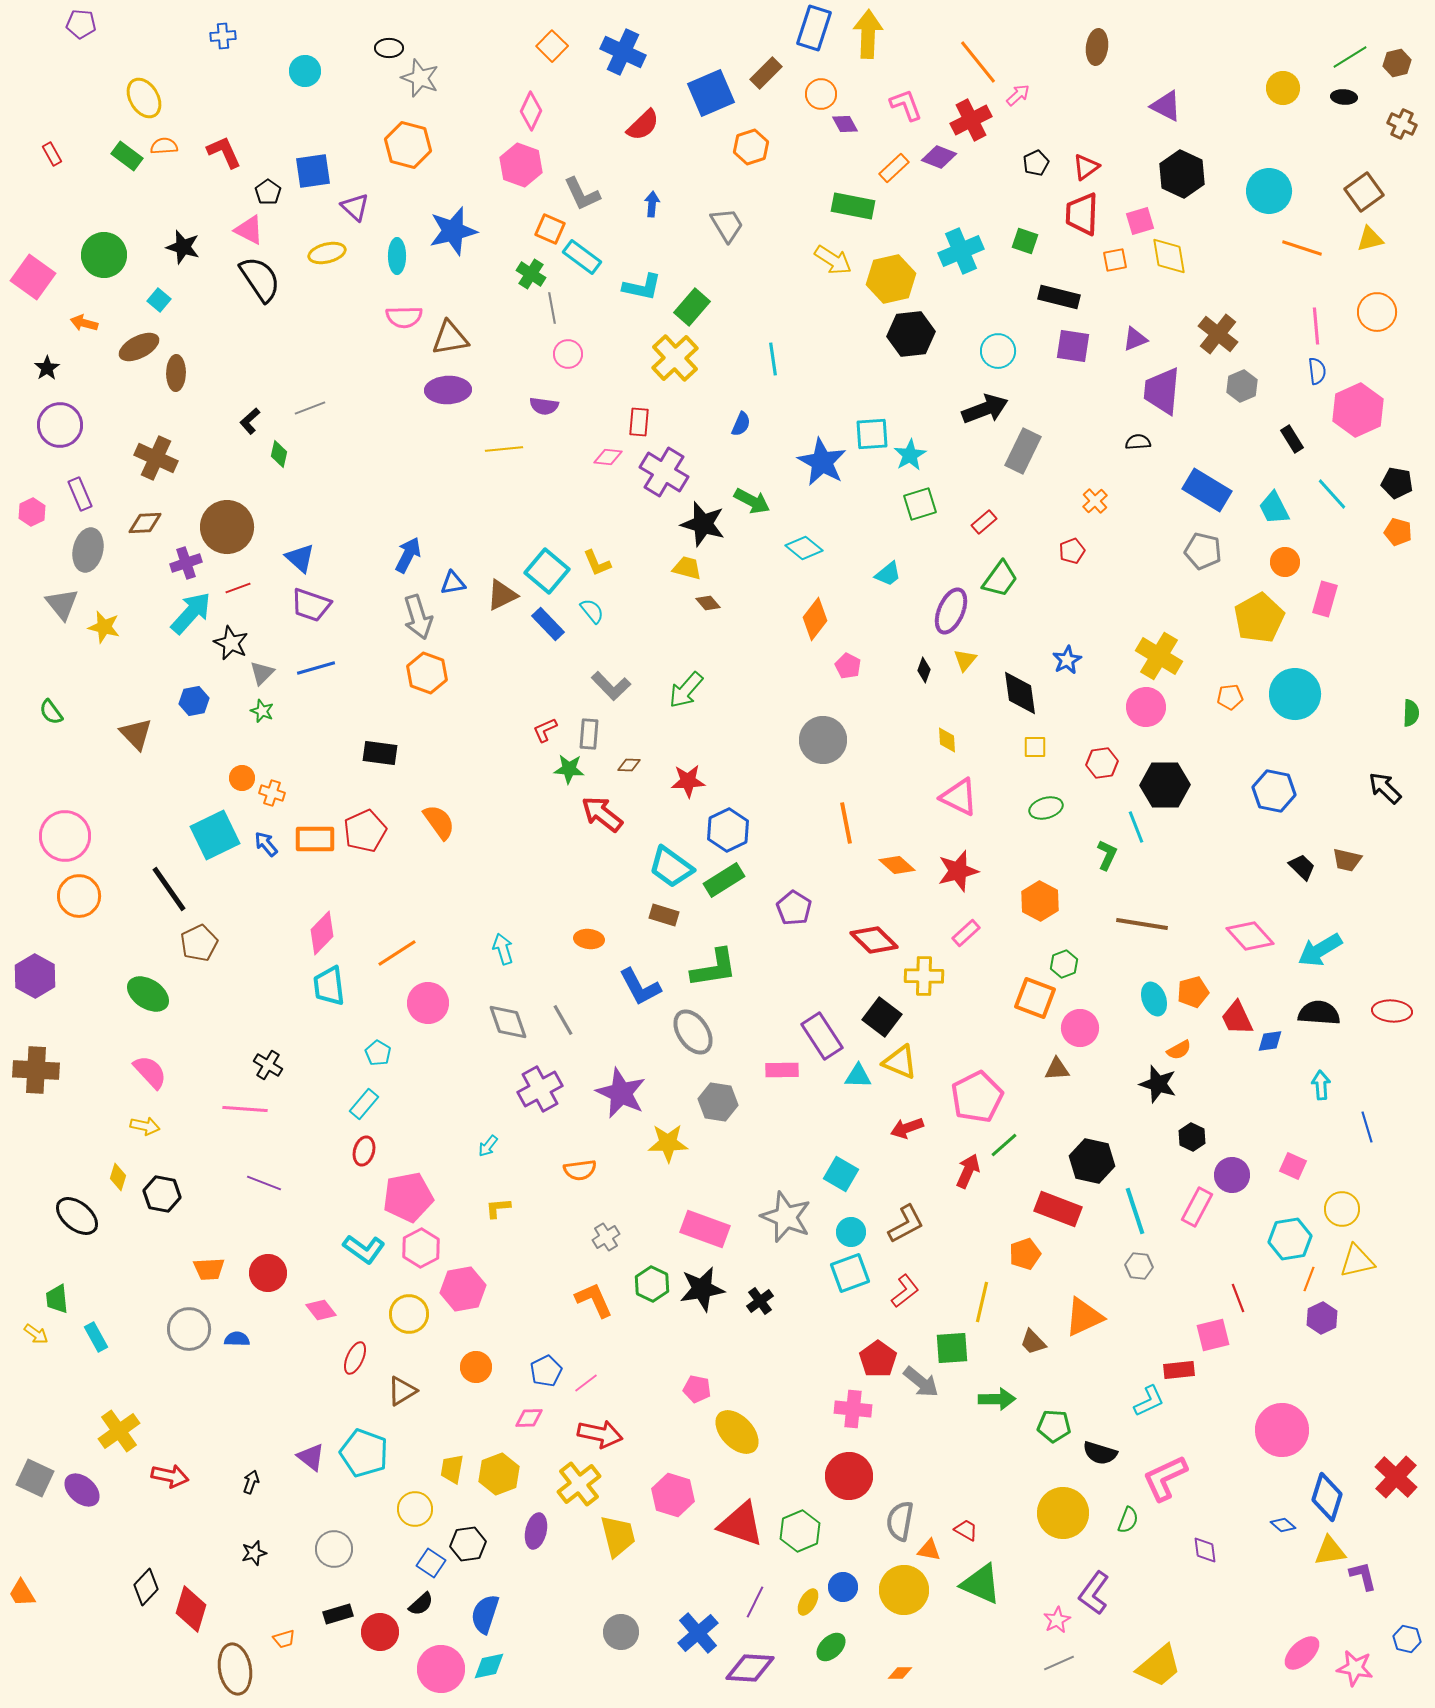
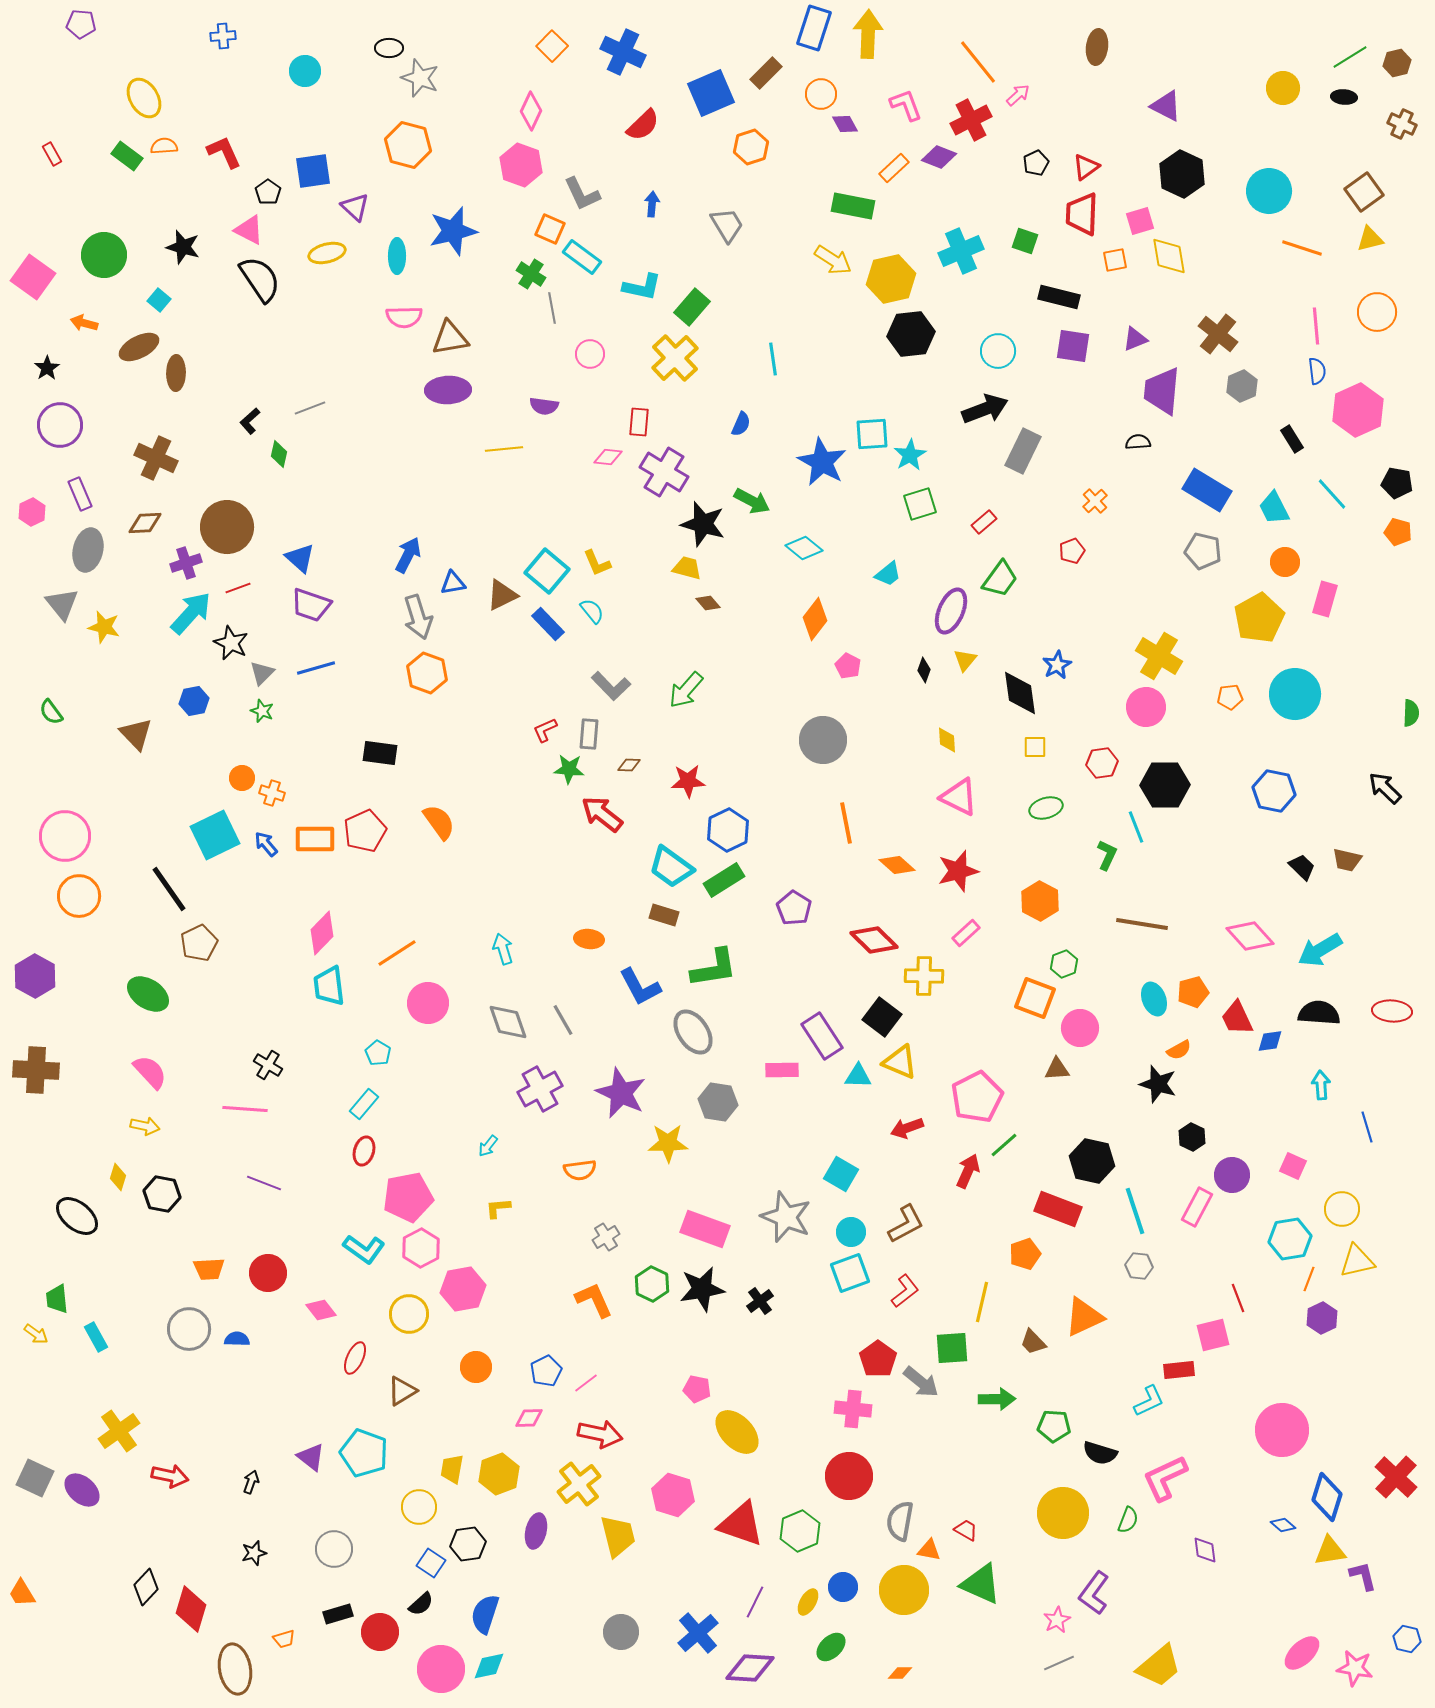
pink circle at (568, 354): moved 22 px right
blue star at (1067, 660): moved 10 px left, 5 px down
yellow circle at (415, 1509): moved 4 px right, 2 px up
